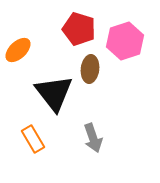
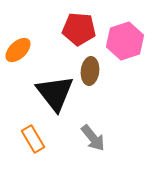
red pentagon: rotated 12 degrees counterclockwise
brown ellipse: moved 2 px down
black triangle: moved 1 px right
gray arrow: rotated 20 degrees counterclockwise
